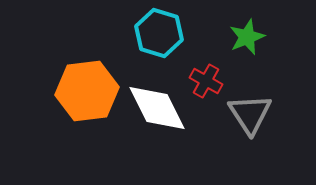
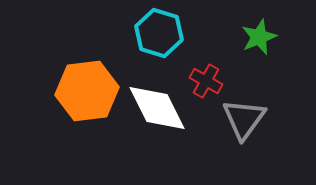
green star: moved 12 px right
gray triangle: moved 6 px left, 5 px down; rotated 9 degrees clockwise
